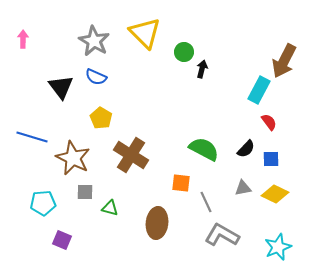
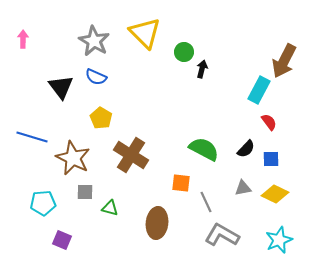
cyan star: moved 1 px right, 7 px up
